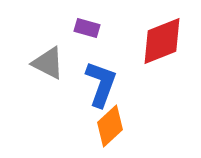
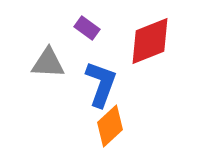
purple rectangle: rotated 20 degrees clockwise
red diamond: moved 12 px left
gray triangle: rotated 24 degrees counterclockwise
